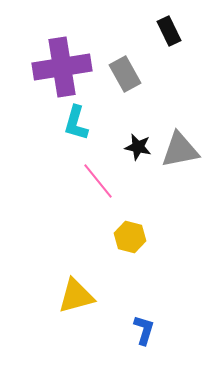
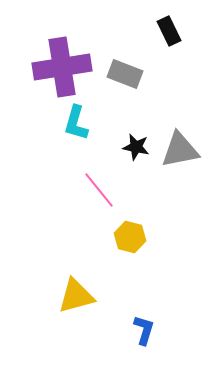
gray rectangle: rotated 40 degrees counterclockwise
black star: moved 2 px left
pink line: moved 1 px right, 9 px down
